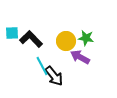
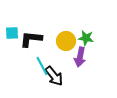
black L-shape: rotated 40 degrees counterclockwise
purple arrow: rotated 108 degrees counterclockwise
